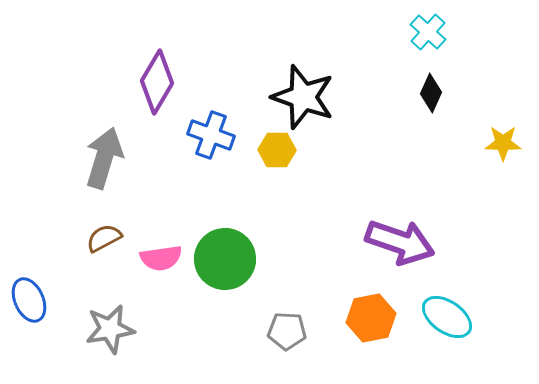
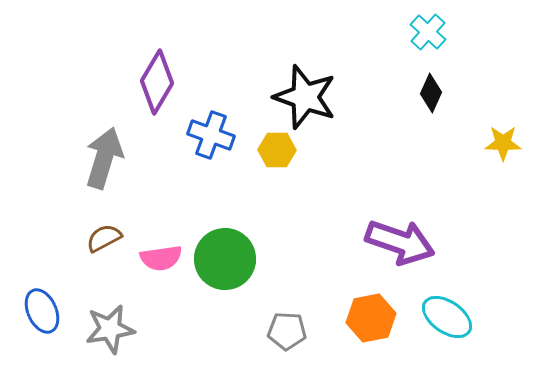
black star: moved 2 px right
blue ellipse: moved 13 px right, 11 px down
